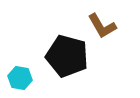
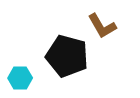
cyan hexagon: rotated 10 degrees counterclockwise
